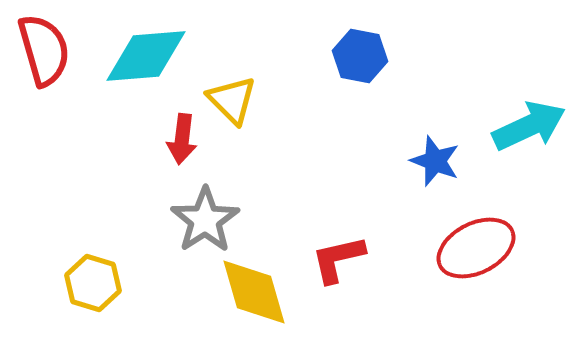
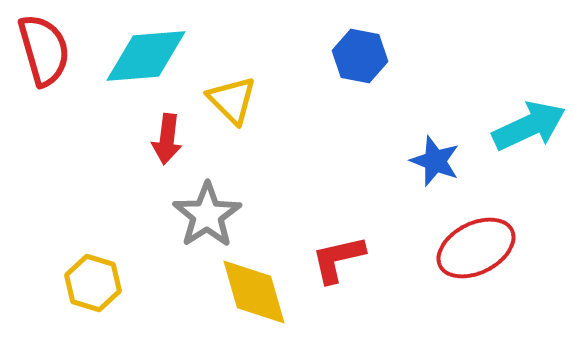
red arrow: moved 15 px left
gray star: moved 2 px right, 5 px up
